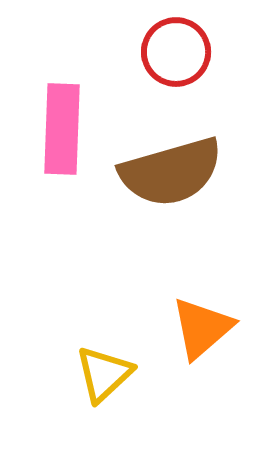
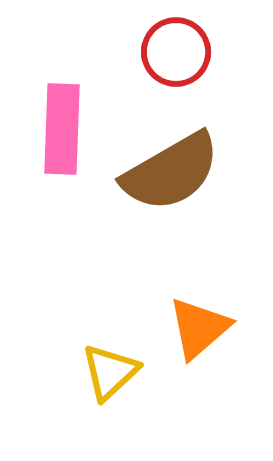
brown semicircle: rotated 14 degrees counterclockwise
orange triangle: moved 3 px left
yellow triangle: moved 6 px right, 2 px up
